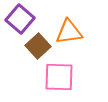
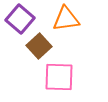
orange triangle: moved 3 px left, 13 px up
brown square: moved 1 px right
